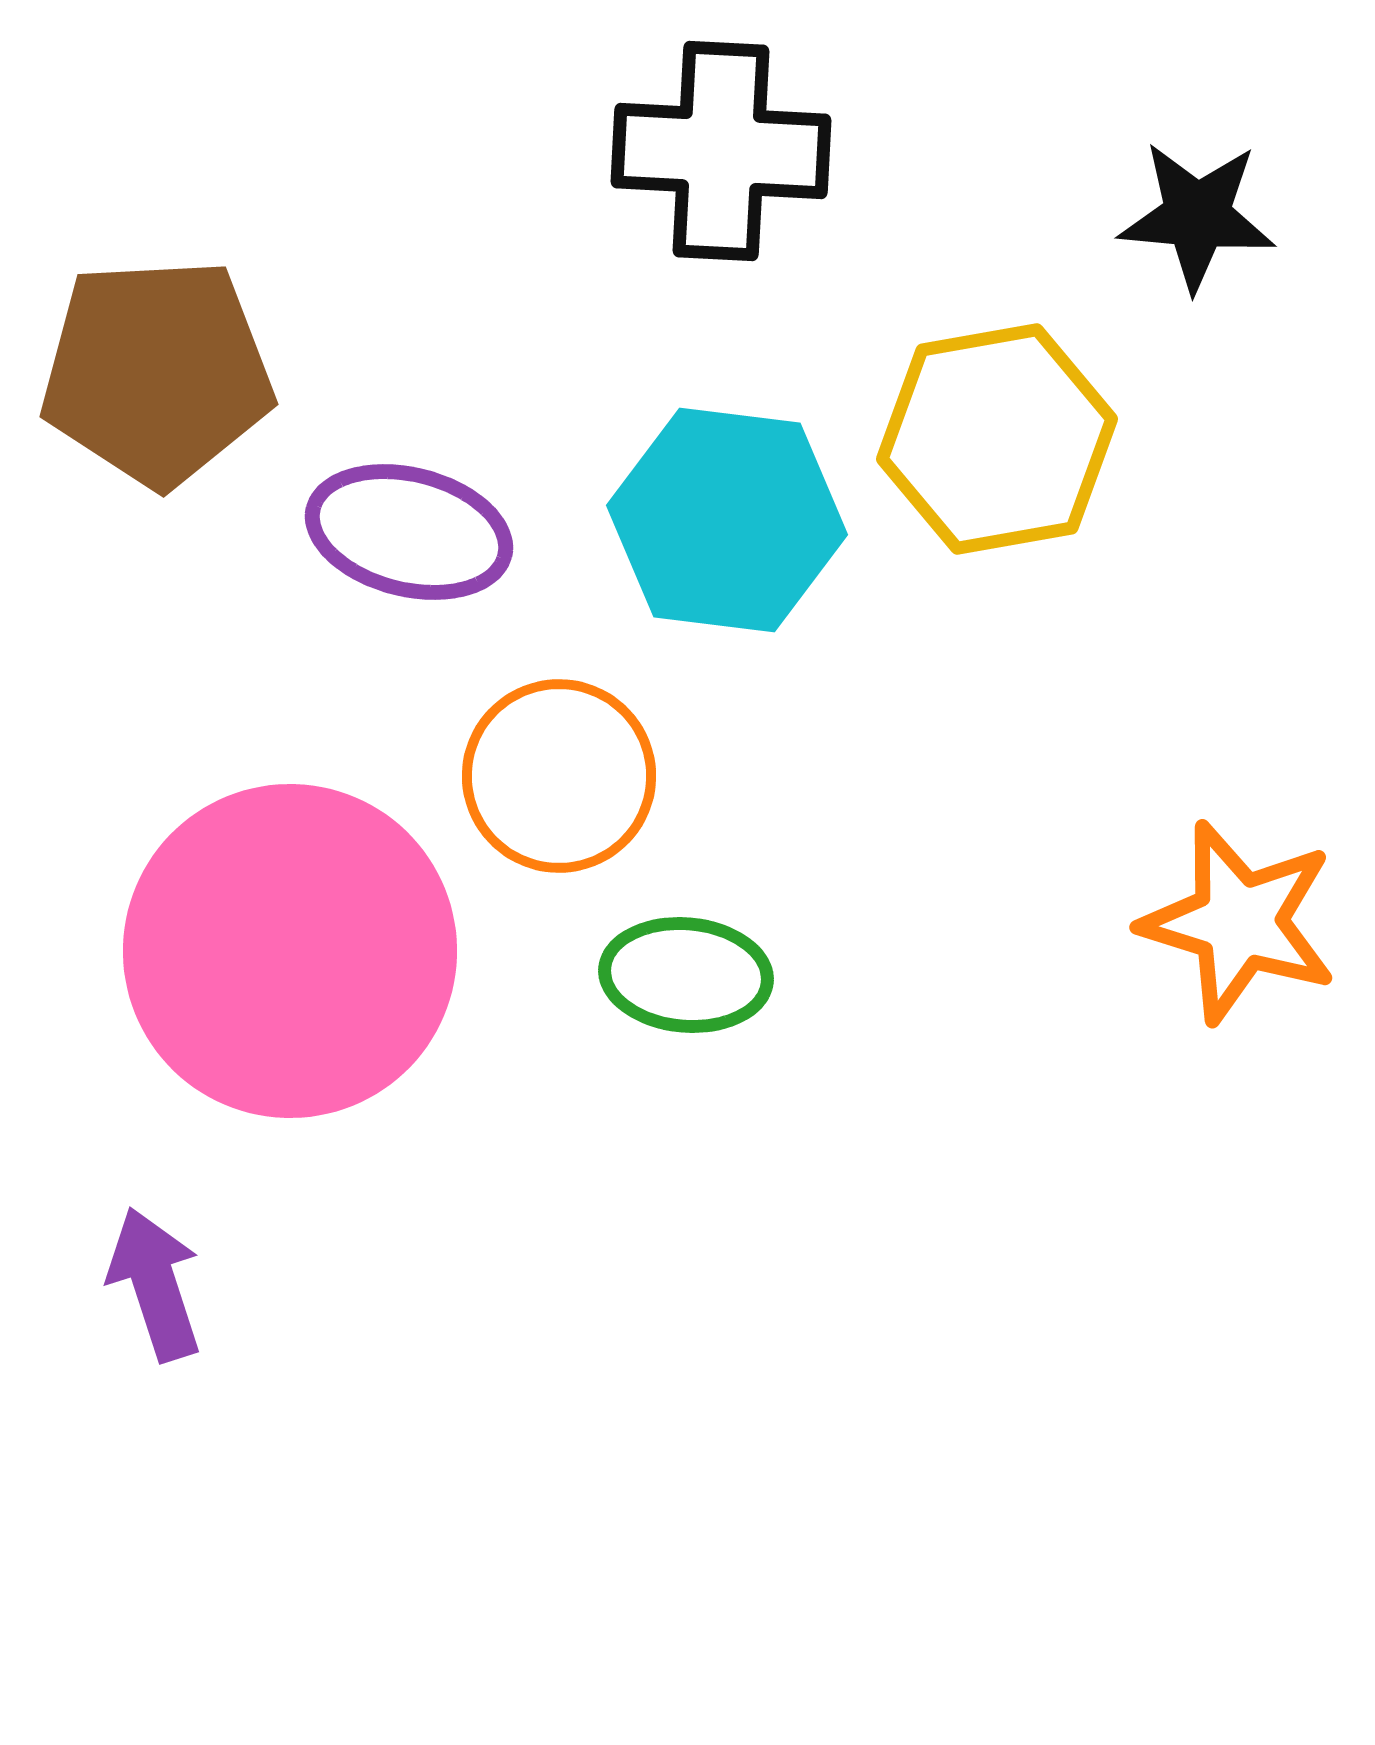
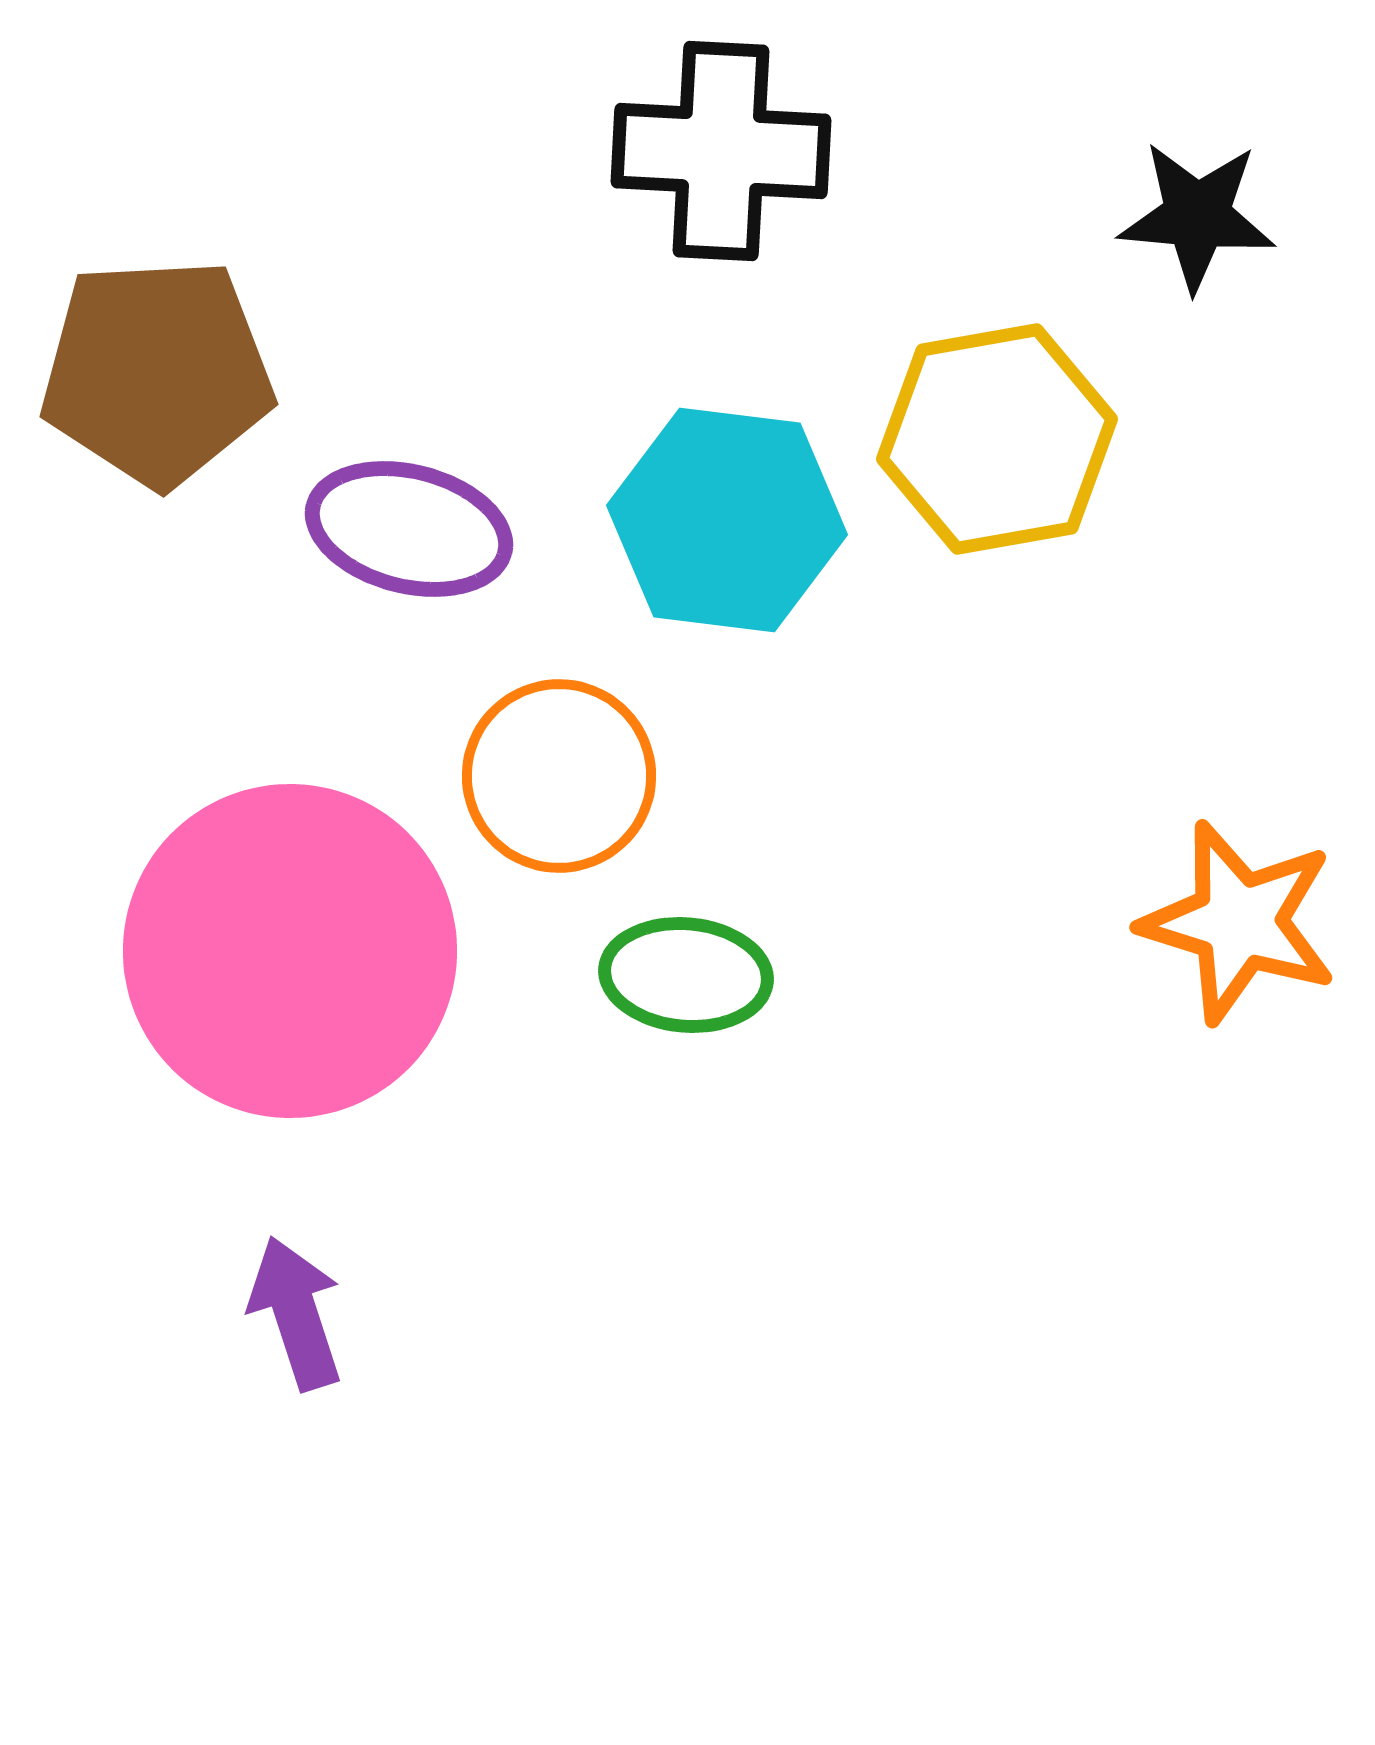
purple ellipse: moved 3 px up
purple arrow: moved 141 px right, 29 px down
